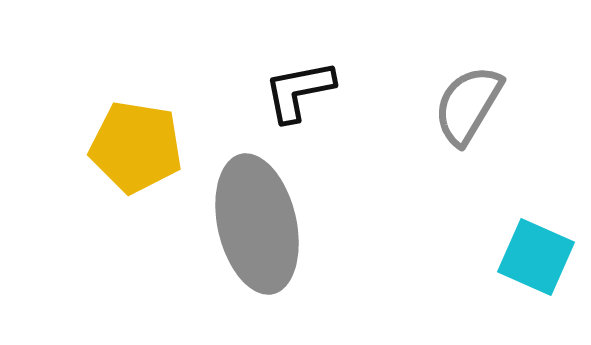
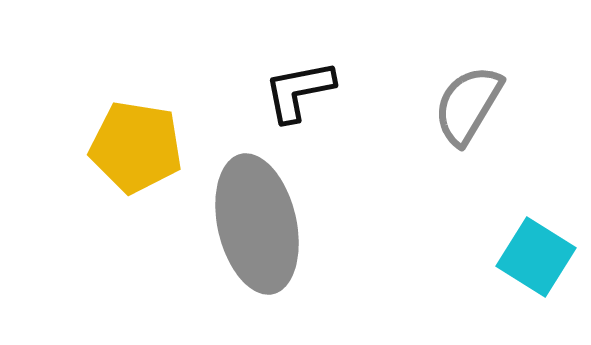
cyan square: rotated 8 degrees clockwise
